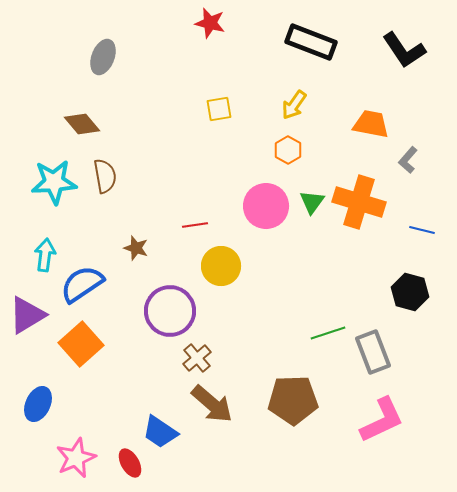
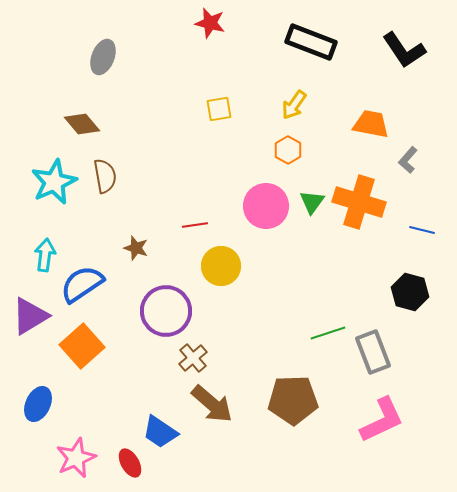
cyan star: rotated 21 degrees counterclockwise
purple circle: moved 4 px left
purple triangle: moved 3 px right, 1 px down
orange square: moved 1 px right, 2 px down
brown cross: moved 4 px left
